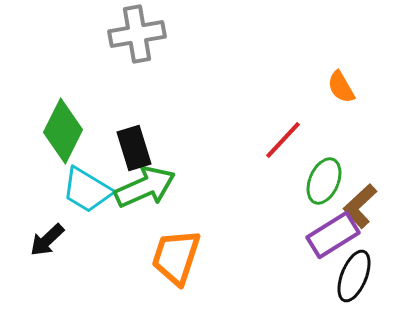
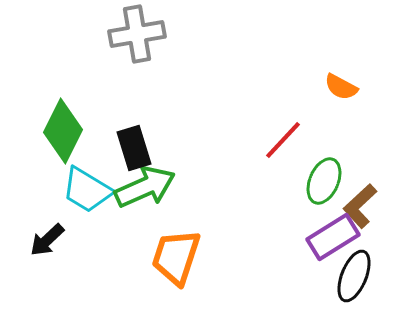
orange semicircle: rotated 32 degrees counterclockwise
purple rectangle: moved 2 px down
